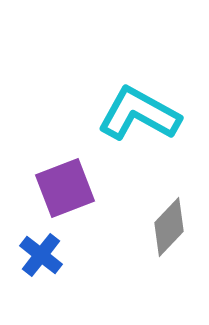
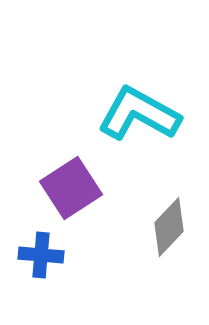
purple square: moved 6 px right; rotated 12 degrees counterclockwise
blue cross: rotated 33 degrees counterclockwise
